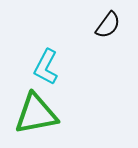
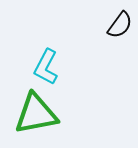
black semicircle: moved 12 px right
